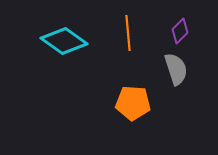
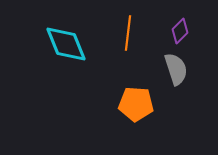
orange line: rotated 12 degrees clockwise
cyan diamond: moved 2 px right, 3 px down; rotated 33 degrees clockwise
orange pentagon: moved 3 px right, 1 px down
